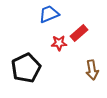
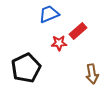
red rectangle: moved 1 px left, 2 px up
brown arrow: moved 4 px down
